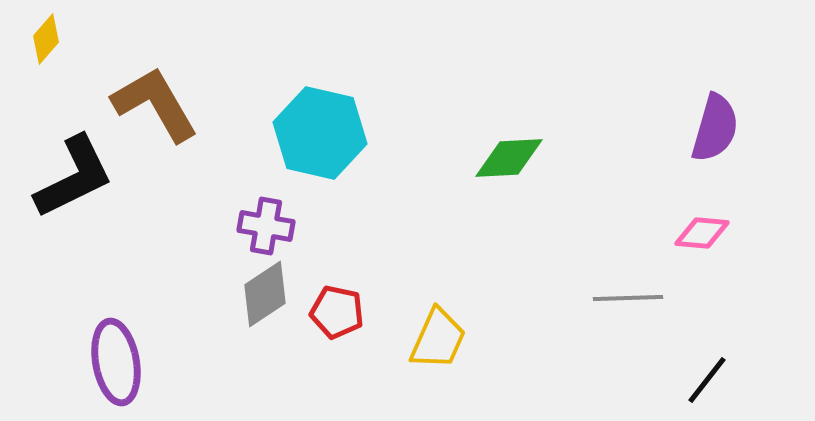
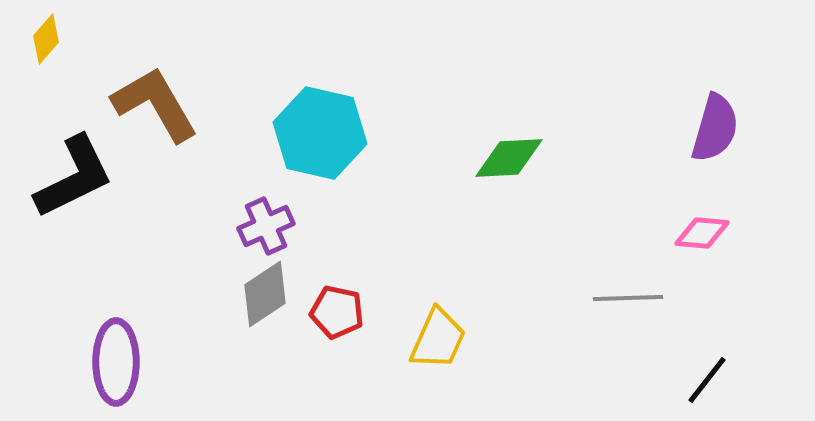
purple cross: rotated 34 degrees counterclockwise
purple ellipse: rotated 10 degrees clockwise
